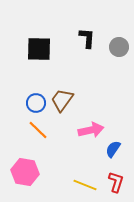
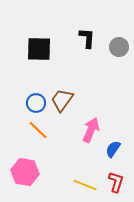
pink arrow: rotated 55 degrees counterclockwise
